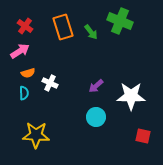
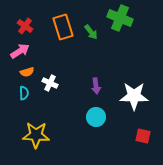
green cross: moved 3 px up
orange semicircle: moved 1 px left, 1 px up
purple arrow: rotated 56 degrees counterclockwise
white star: moved 3 px right
